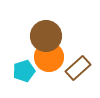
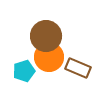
brown rectangle: rotated 65 degrees clockwise
